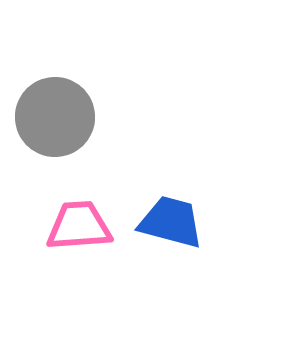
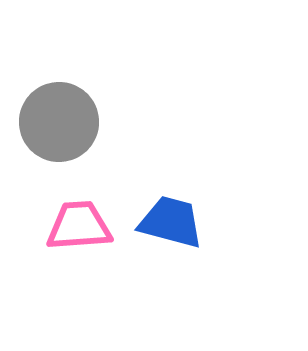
gray circle: moved 4 px right, 5 px down
